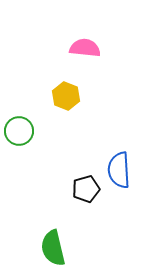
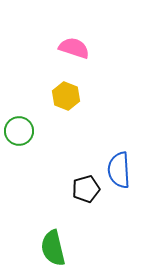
pink semicircle: moved 11 px left; rotated 12 degrees clockwise
